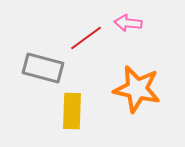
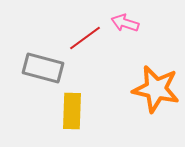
pink arrow: moved 3 px left; rotated 12 degrees clockwise
red line: moved 1 px left
orange star: moved 19 px right
